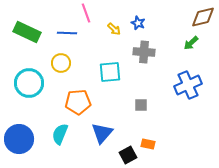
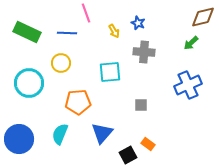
yellow arrow: moved 2 px down; rotated 16 degrees clockwise
orange rectangle: rotated 24 degrees clockwise
